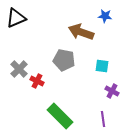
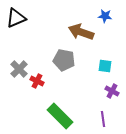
cyan square: moved 3 px right
